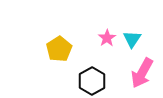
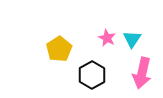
pink star: rotated 12 degrees counterclockwise
pink arrow: rotated 16 degrees counterclockwise
black hexagon: moved 6 px up
